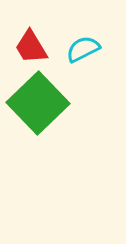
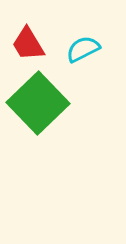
red trapezoid: moved 3 px left, 3 px up
